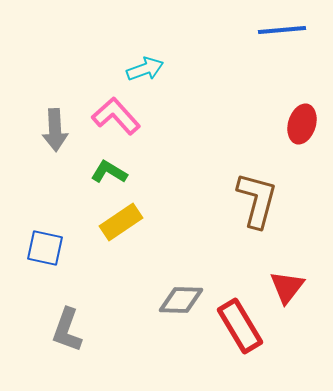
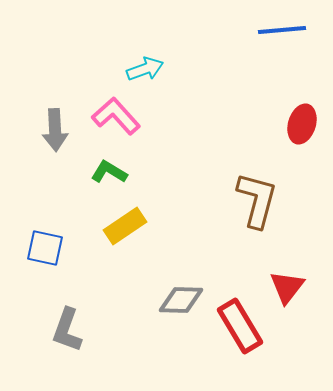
yellow rectangle: moved 4 px right, 4 px down
